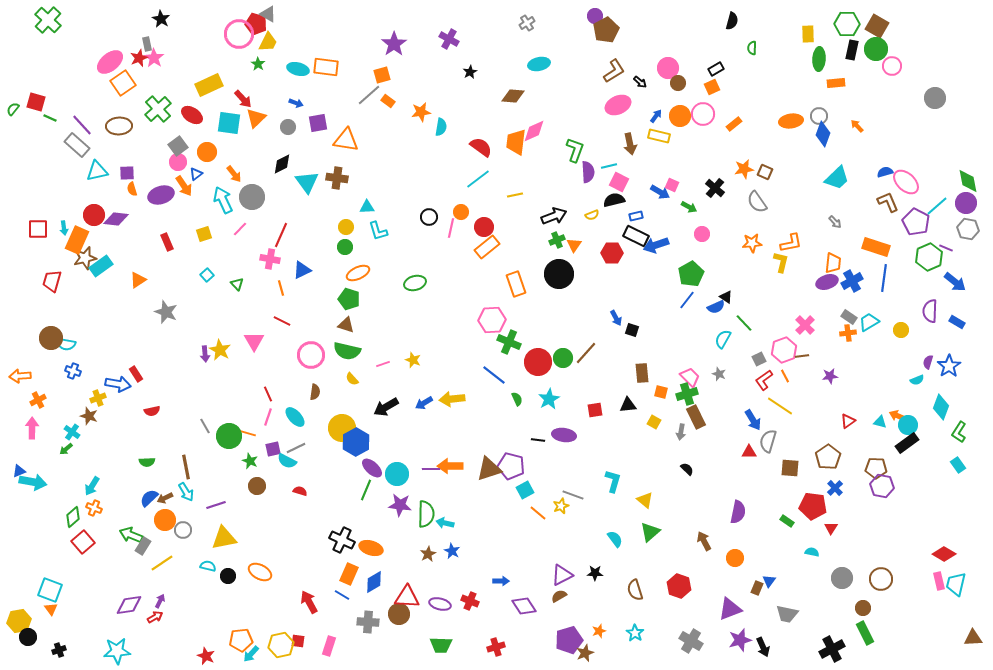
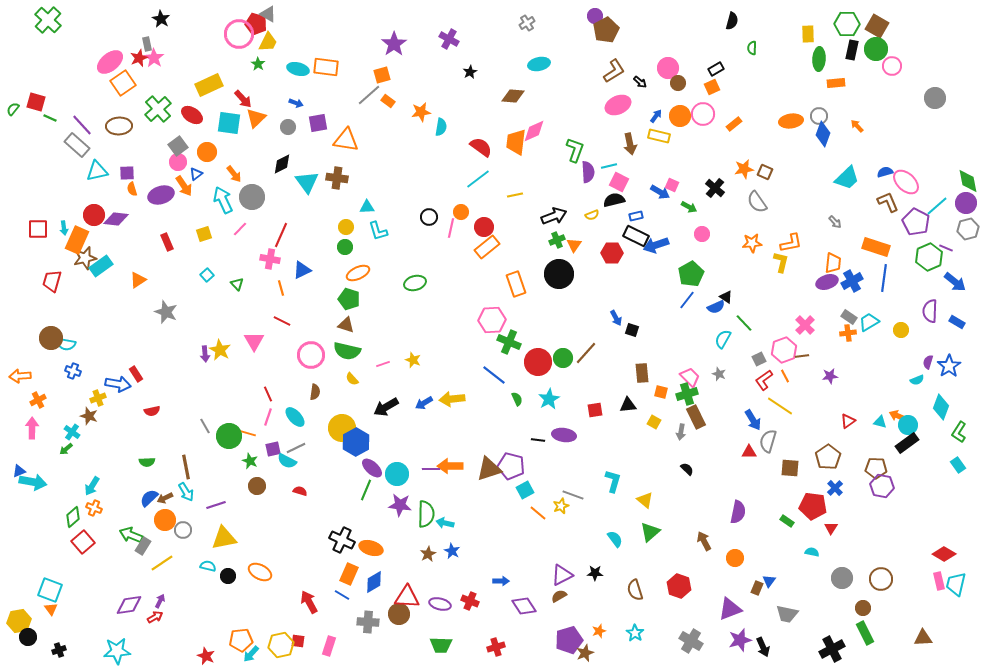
cyan trapezoid at (837, 178): moved 10 px right
gray hexagon at (968, 229): rotated 25 degrees counterclockwise
brown triangle at (973, 638): moved 50 px left
